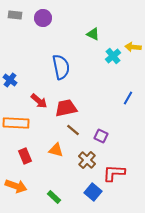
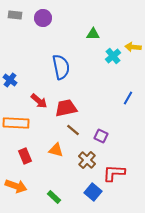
green triangle: rotated 24 degrees counterclockwise
